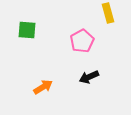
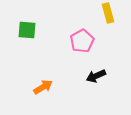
black arrow: moved 7 px right, 1 px up
